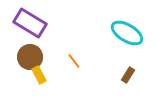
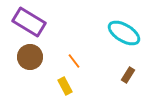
purple rectangle: moved 1 px left, 1 px up
cyan ellipse: moved 3 px left
yellow rectangle: moved 26 px right, 11 px down
